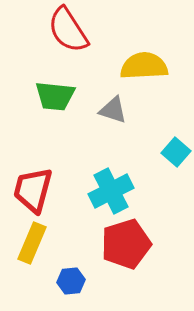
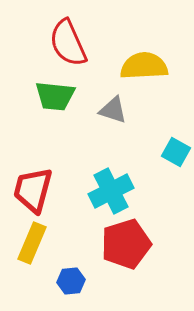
red semicircle: moved 13 px down; rotated 9 degrees clockwise
cyan square: rotated 12 degrees counterclockwise
